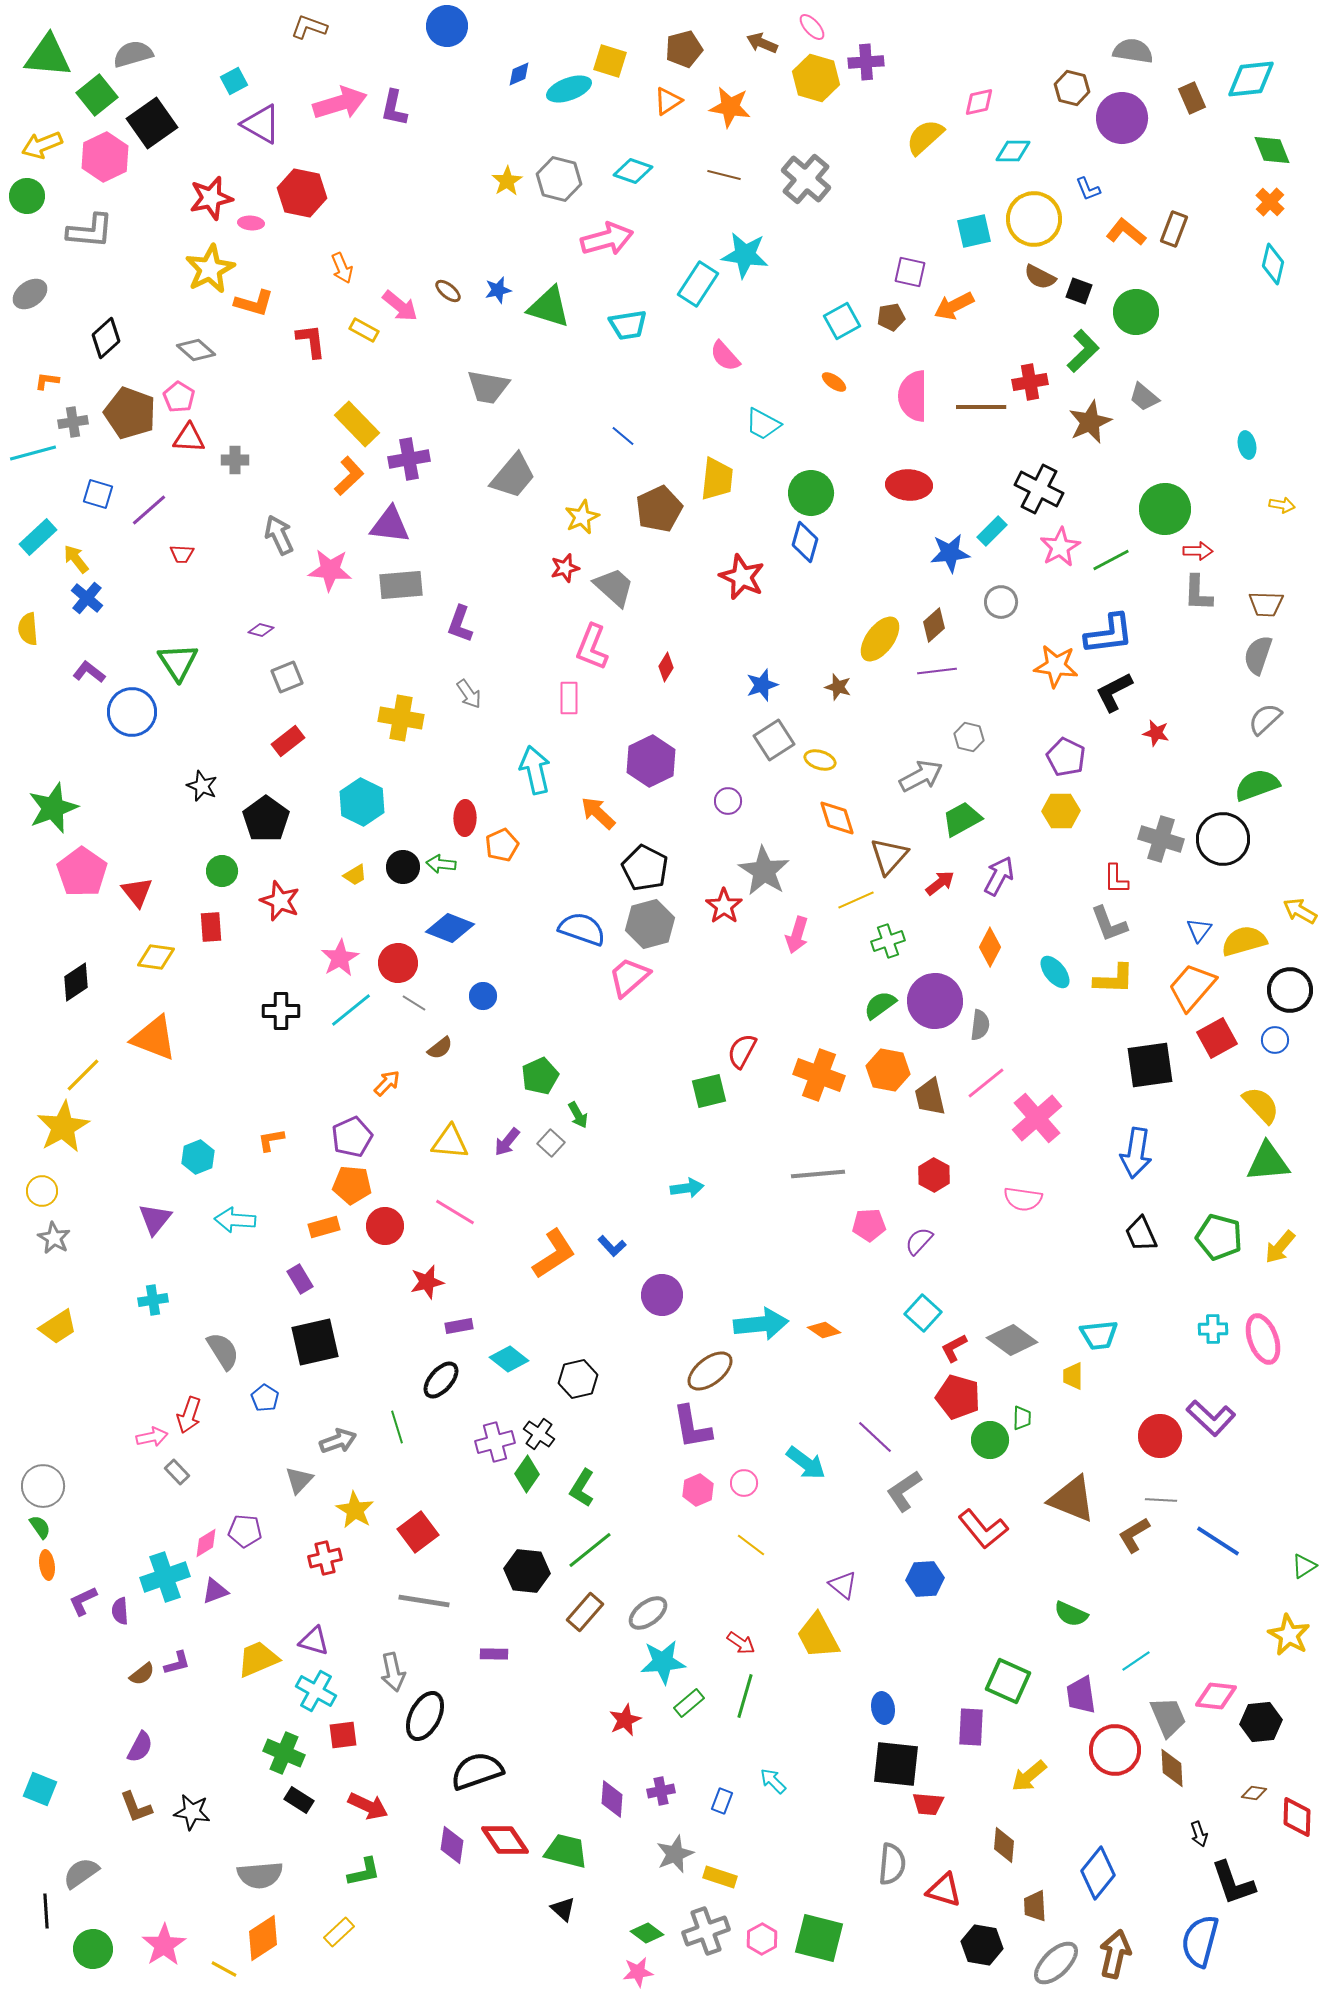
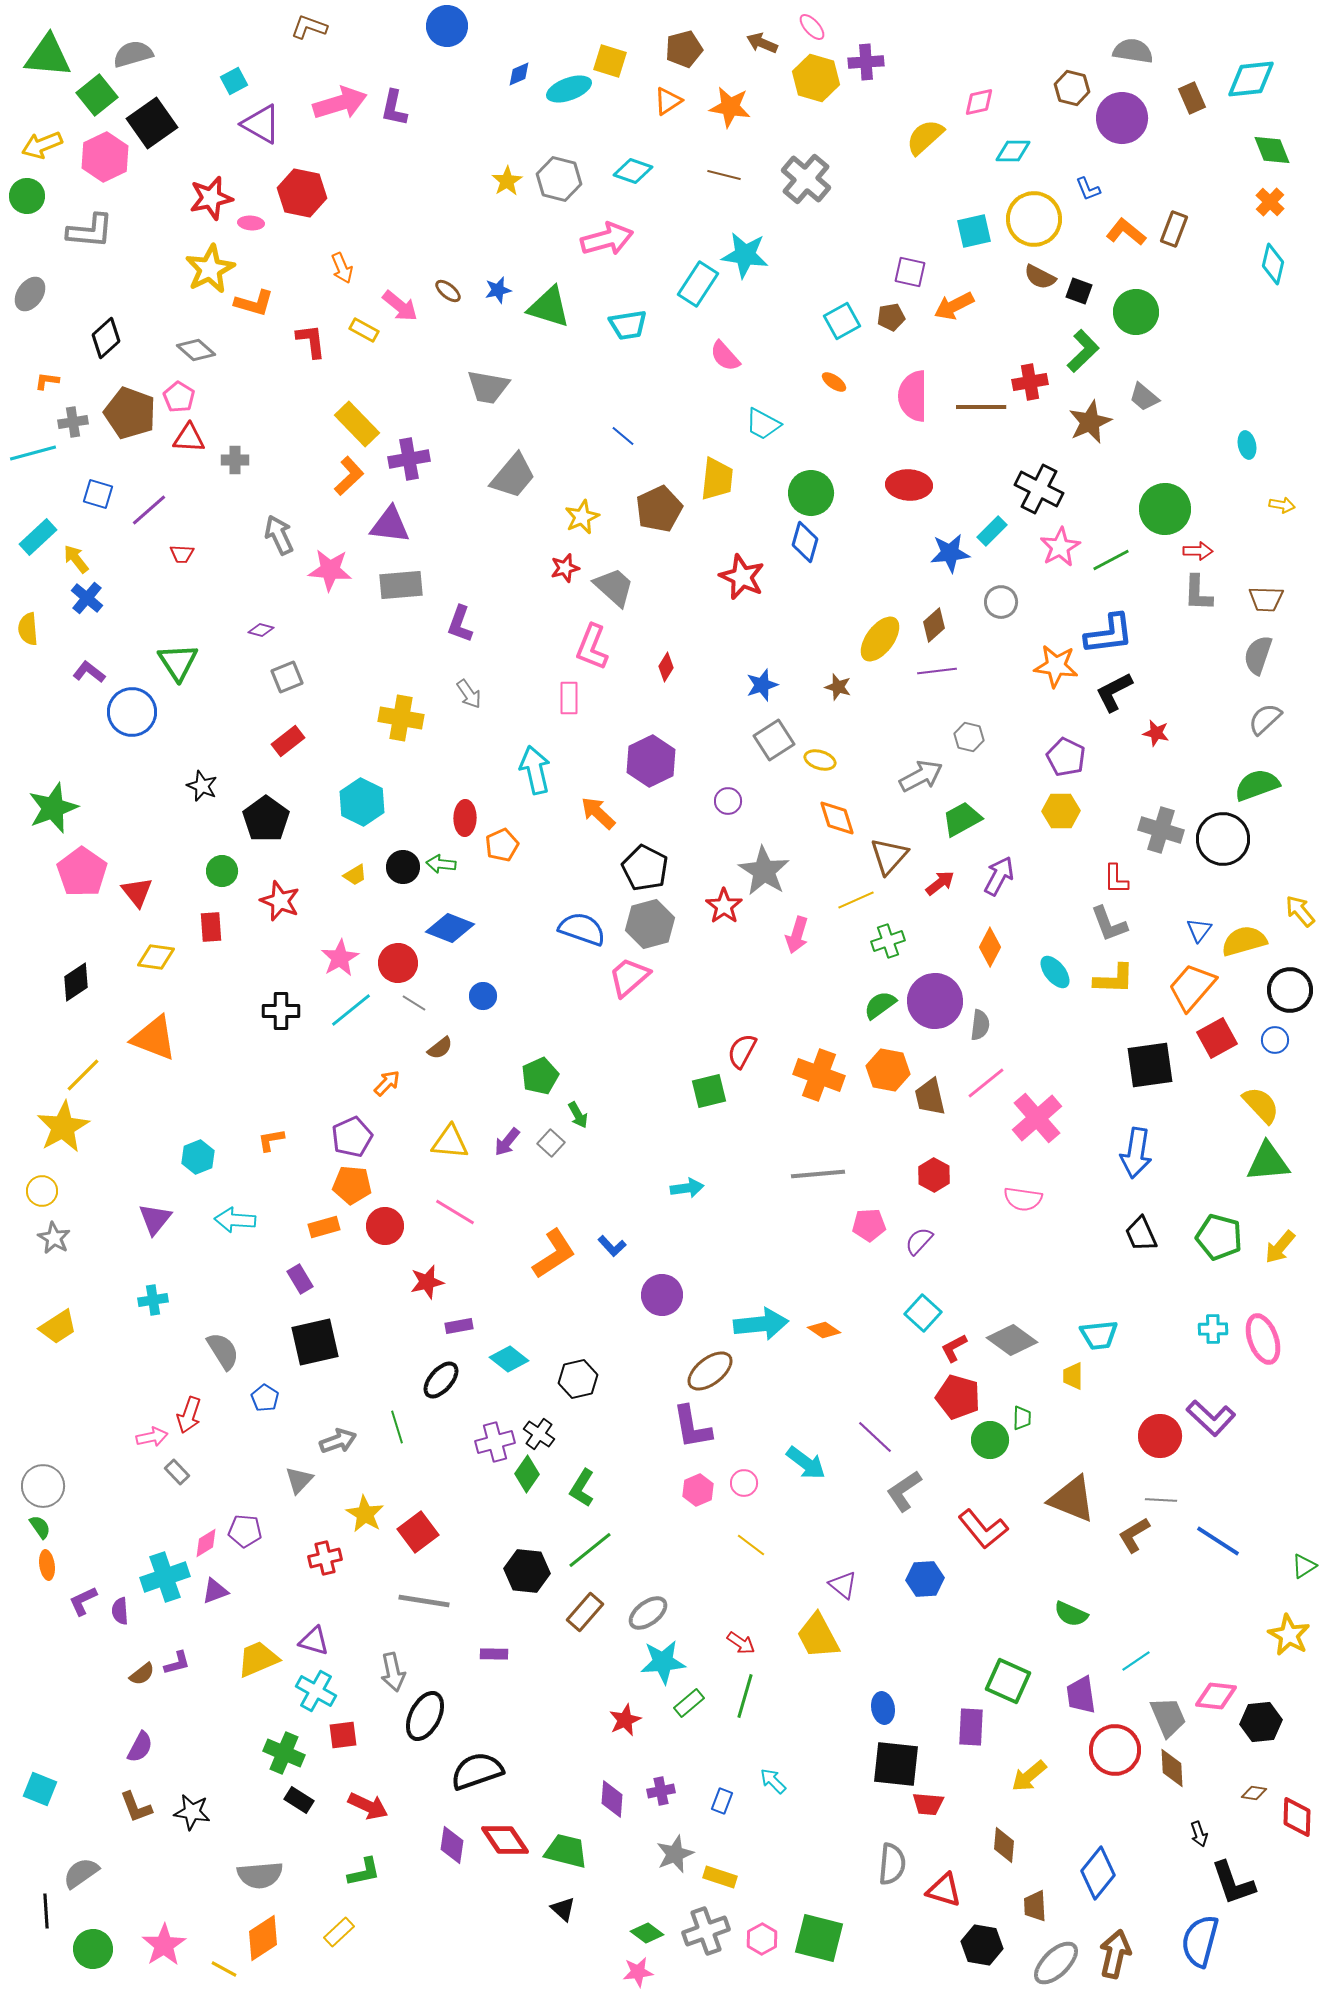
gray ellipse at (30, 294): rotated 20 degrees counterclockwise
brown trapezoid at (1266, 604): moved 5 px up
gray cross at (1161, 839): moved 9 px up
yellow arrow at (1300, 911): rotated 20 degrees clockwise
yellow star at (355, 1510): moved 10 px right, 4 px down
